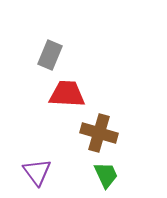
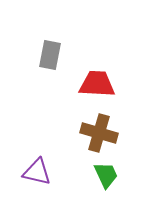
gray rectangle: rotated 12 degrees counterclockwise
red trapezoid: moved 30 px right, 10 px up
purple triangle: rotated 40 degrees counterclockwise
